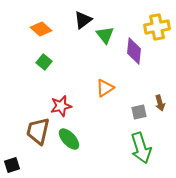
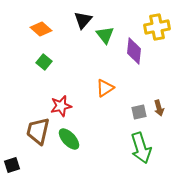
black triangle: rotated 12 degrees counterclockwise
brown arrow: moved 1 px left, 5 px down
